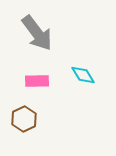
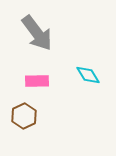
cyan diamond: moved 5 px right
brown hexagon: moved 3 px up
